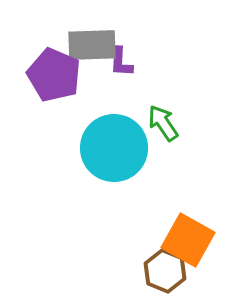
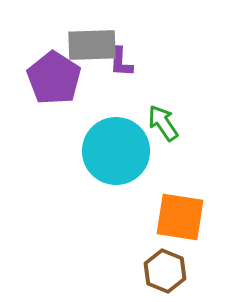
purple pentagon: moved 3 px down; rotated 10 degrees clockwise
cyan circle: moved 2 px right, 3 px down
orange square: moved 8 px left, 23 px up; rotated 20 degrees counterclockwise
